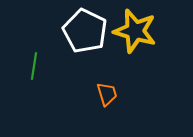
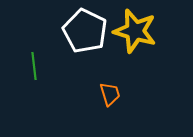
green line: rotated 16 degrees counterclockwise
orange trapezoid: moved 3 px right
